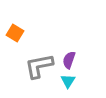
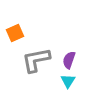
orange square: rotated 36 degrees clockwise
gray L-shape: moved 3 px left, 6 px up
